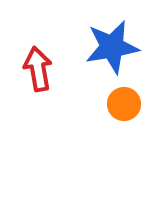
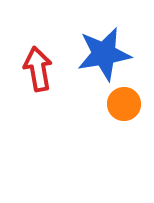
blue star: moved 8 px left, 7 px down
